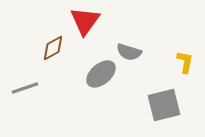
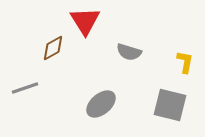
red triangle: rotated 8 degrees counterclockwise
gray ellipse: moved 30 px down
gray square: moved 6 px right; rotated 28 degrees clockwise
